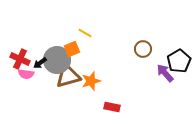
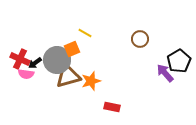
brown circle: moved 3 px left, 10 px up
black arrow: moved 5 px left
